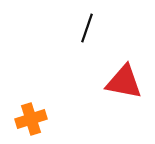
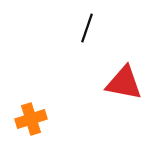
red triangle: moved 1 px down
